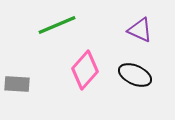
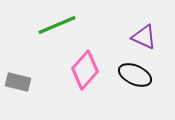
purple triangle: moved 4 px right, 7 px down
gray rectangle: moved 1 px right, 2 px up; rotated 10 degrees clockwise
